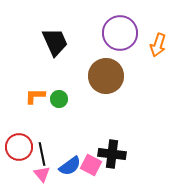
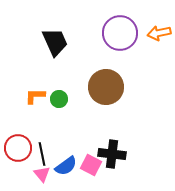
orange arrow: moved 1 px right, 12 px up; rotated 60 degrees clockwise
brown circle: moved 11 px down
red circle: moved 1 px left, 1 px down
blue semicircle: moved 4 px left
